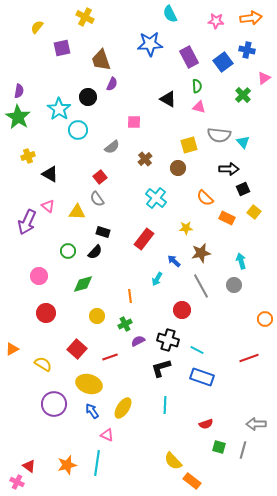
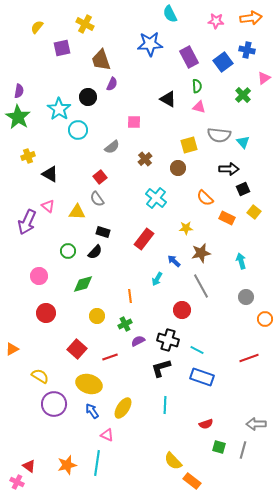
yellow cross at (85, 17): moved 7 px down
gray circle at (234, 285): moved 12 px right, 12 px down
yellow semicircle at (43, 364): moved 3 px left, 12 px down
